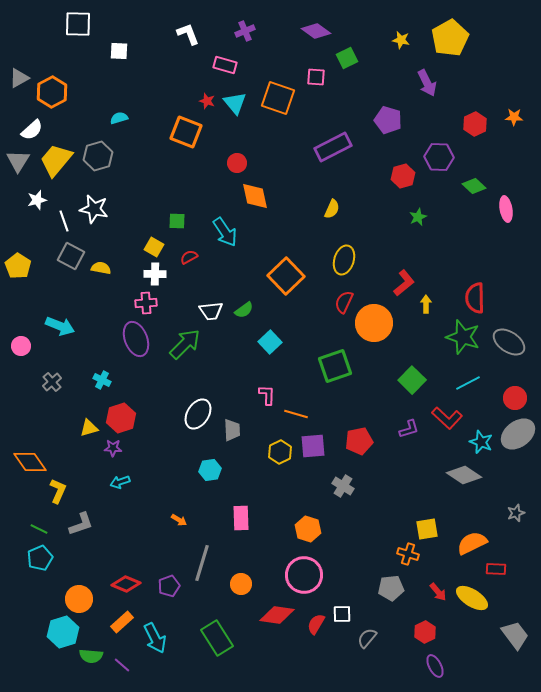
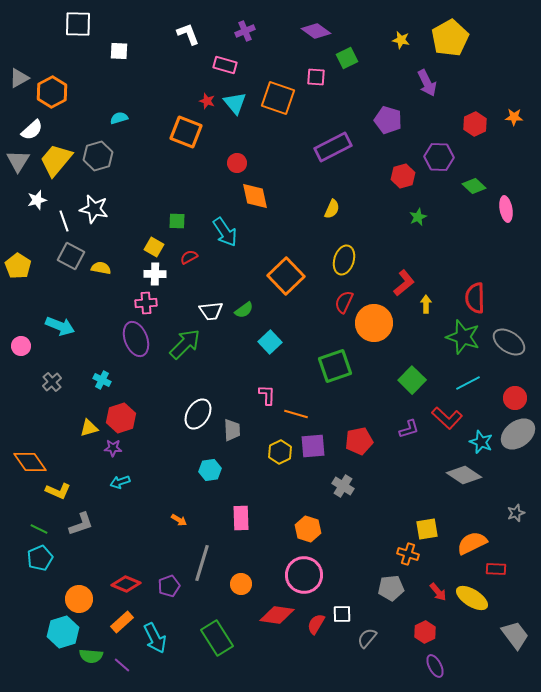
yellow L-shape at (58, 491): rotated 90 degrees clockwise
